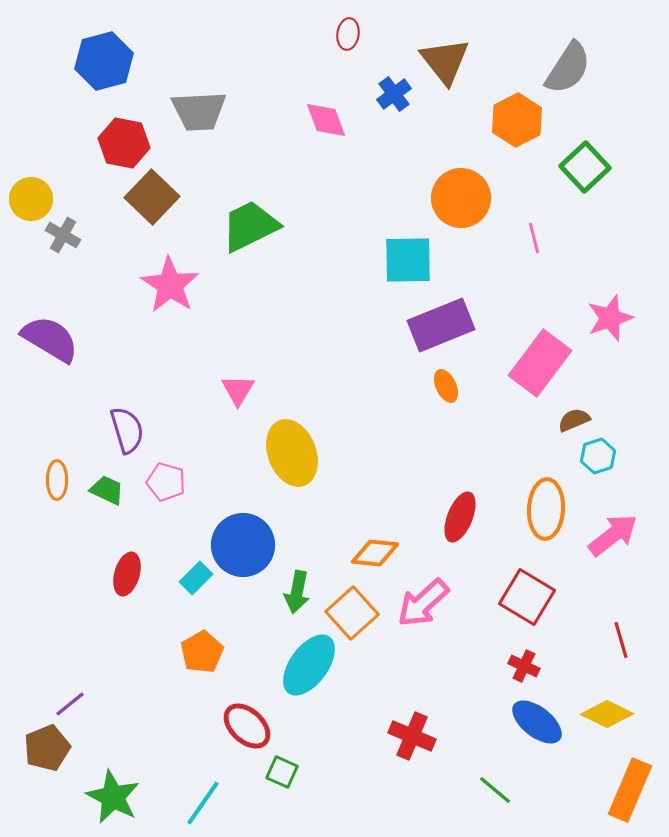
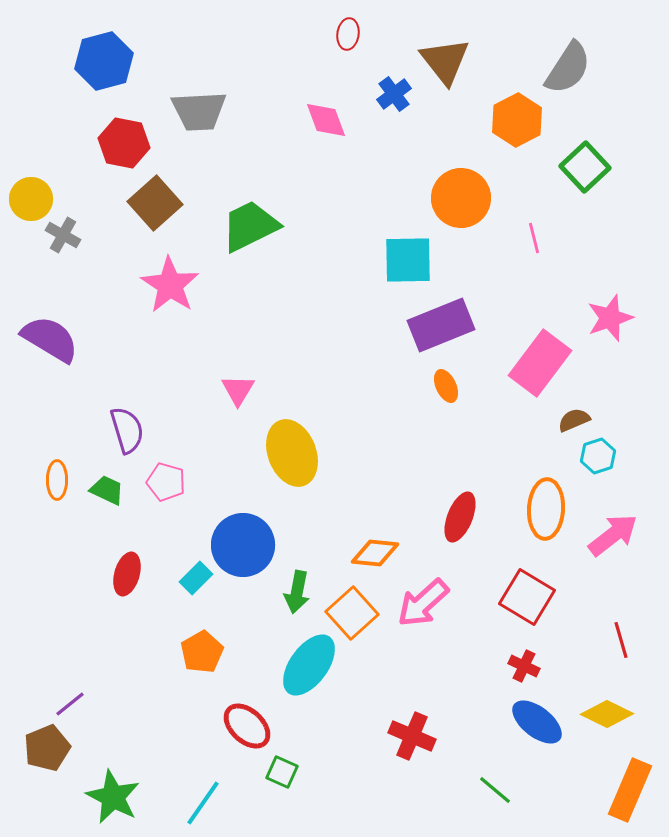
brown square at (152, 197): moved 3 px right, 6 px down; rotated 4 degrees clockwise
